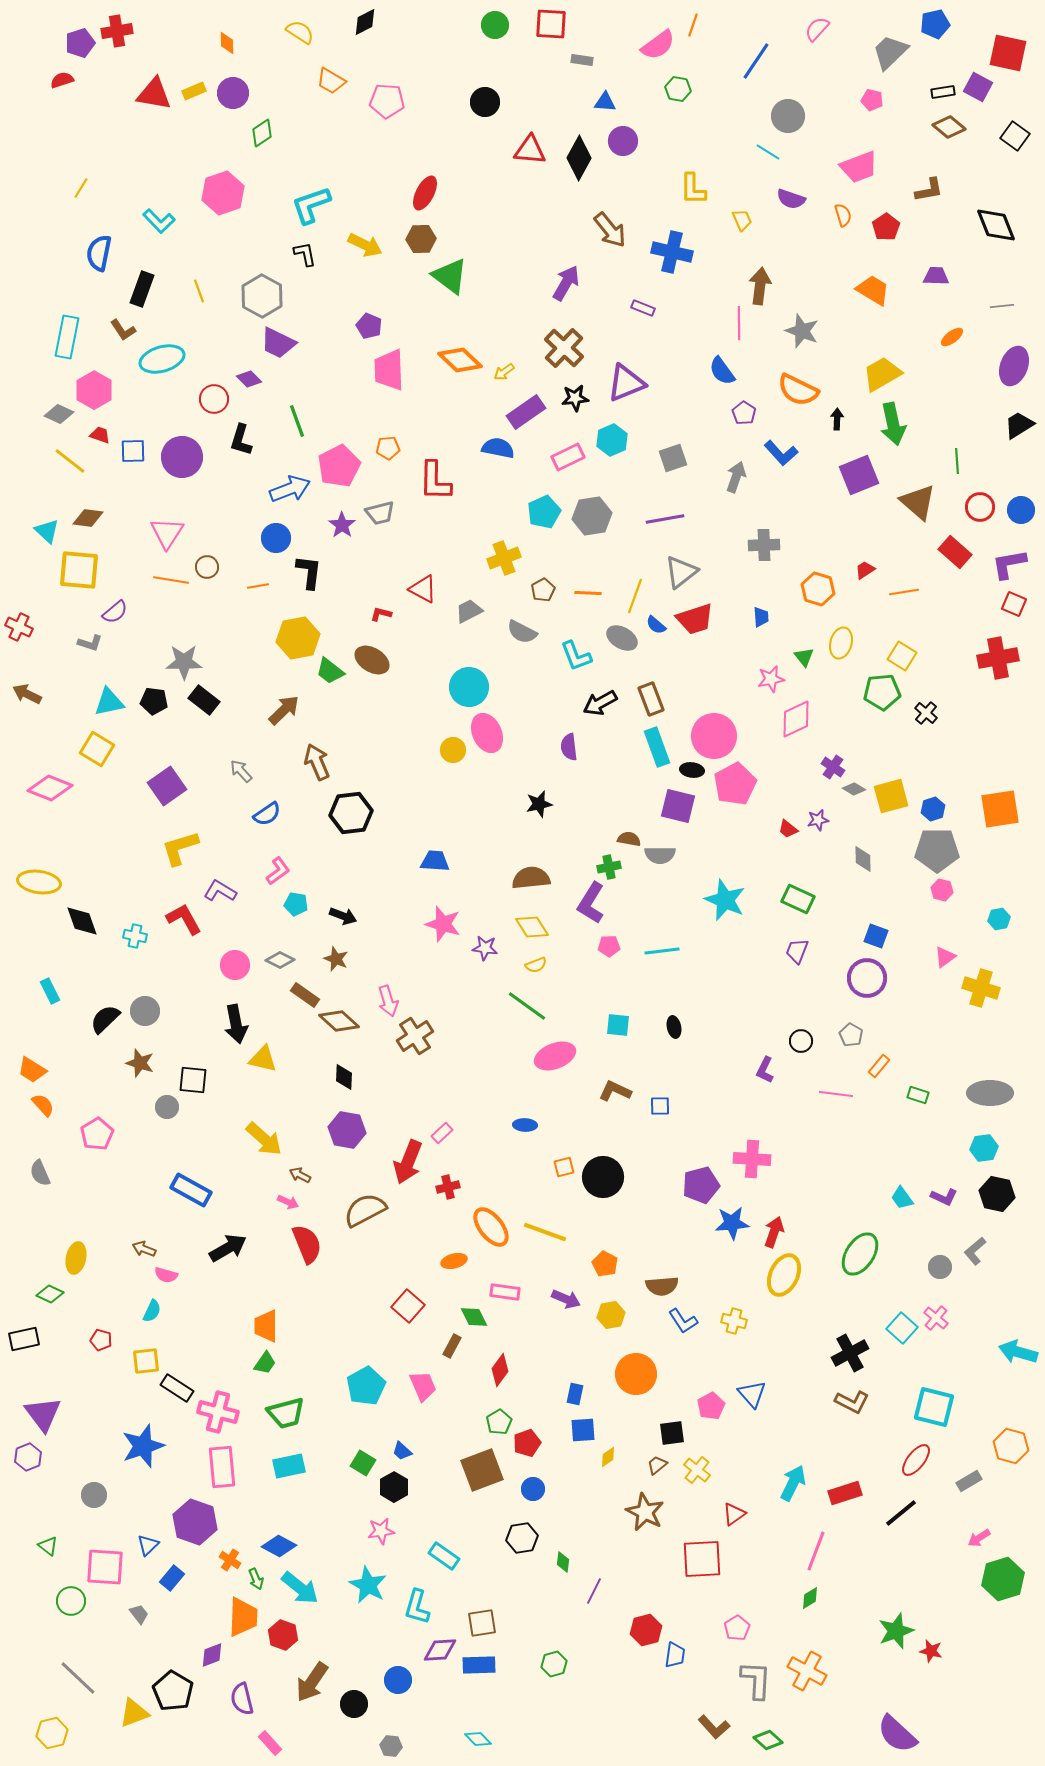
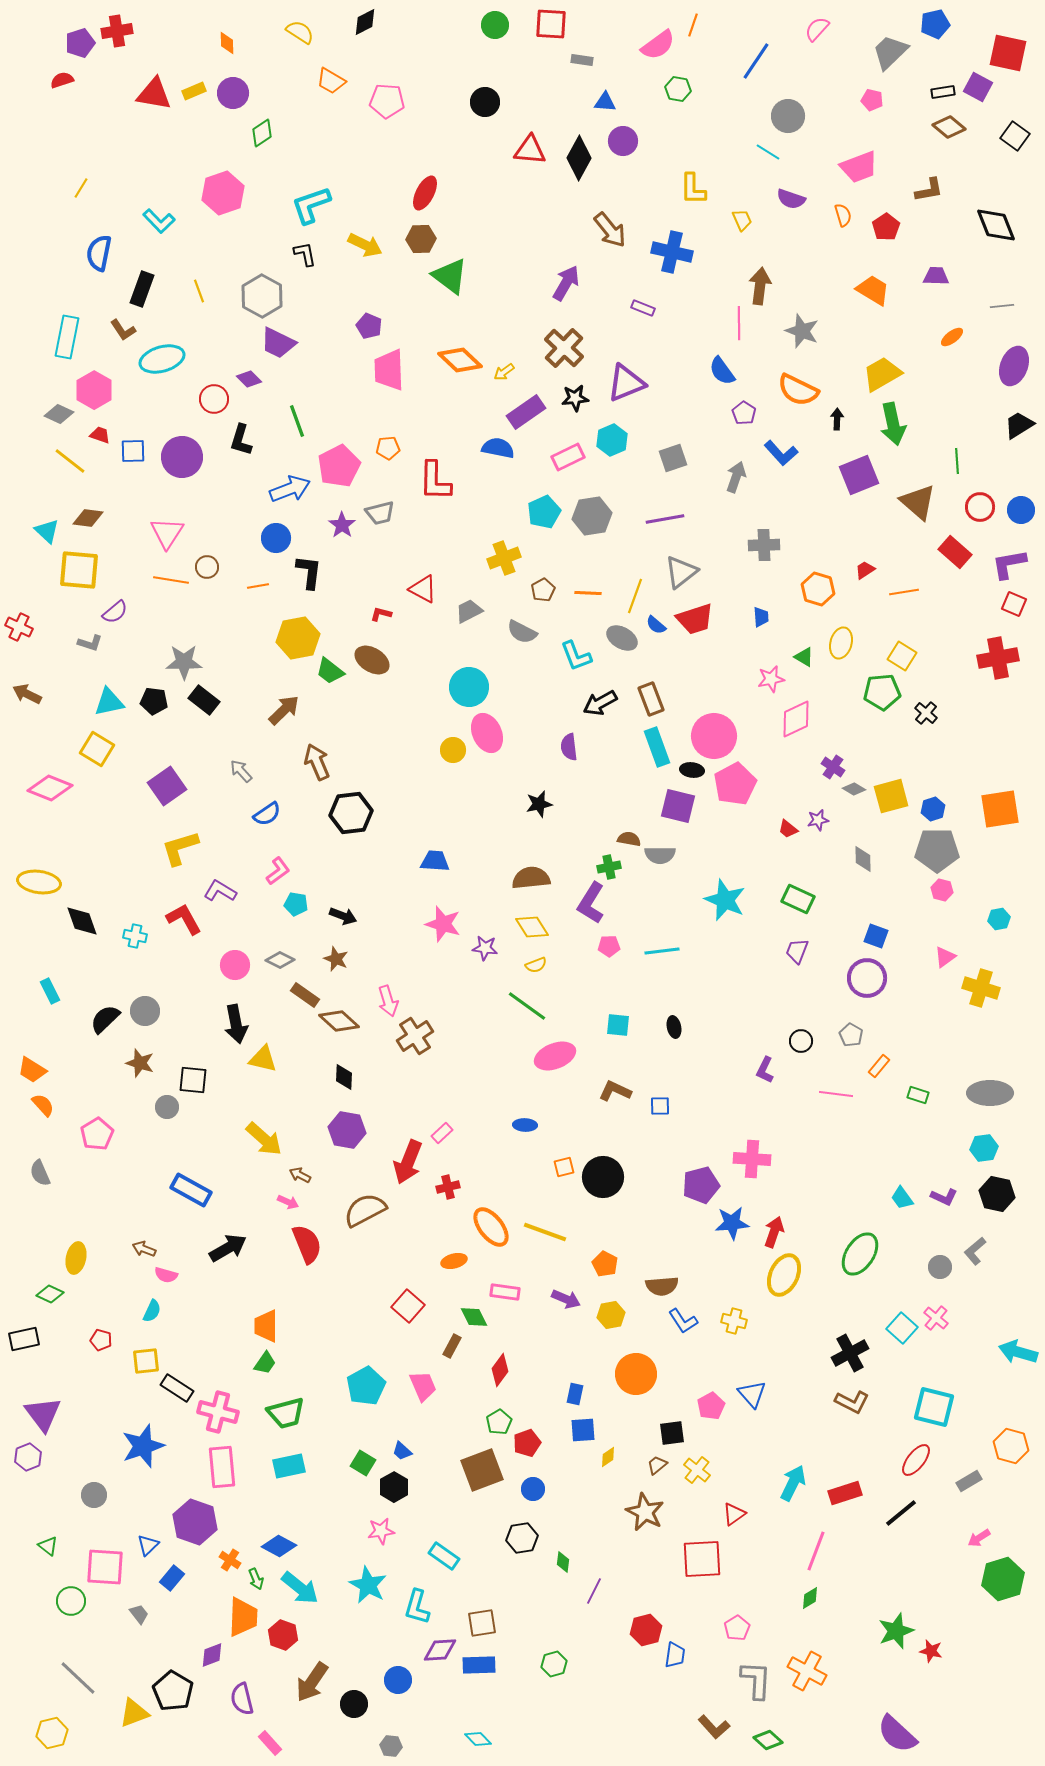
green triangle at (804, 657): rotated 20 degrees counterclockwise
